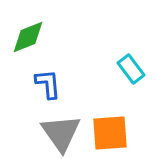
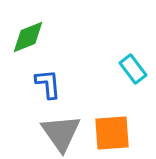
cyan rectangle: moved 2 px right
orange square: moved 2 px right
